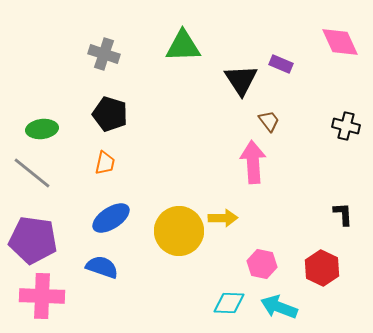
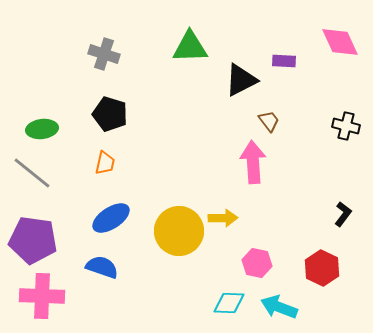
green triangle: moved 7 px right, 1 px down
purple rectangle: moved 3 px right, 3 px up; rotated 20 degrees counterclockwise
black triangle: rotated 36 degrees clockwise
black L-shape: rotated 40 degrees clockwise
pink hexagon: moved 5 px left, 1 px up
